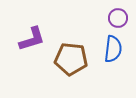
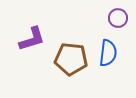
blue semicircle: moved 5 px left, 4 px down
